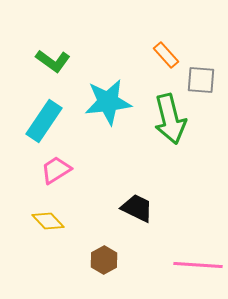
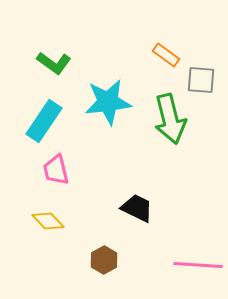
orange rectangle: rotated 12 degrees counterclockwise
green L-shape: moved 1 px right, 2 px down
pink trapezoid: rotated 72 degrees counterclockwise
